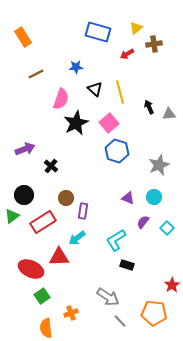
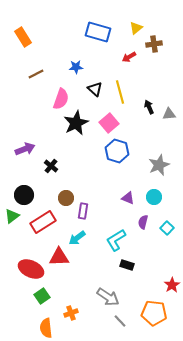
red arrow: moved 2 px right, 3 px down
purple semicircle: rotated 24 degrees counterclockwise
